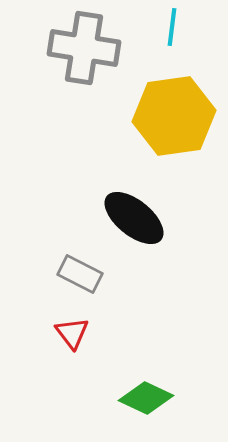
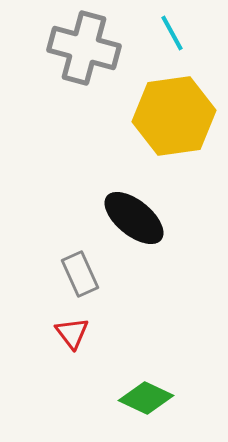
cyan line: moved 6 px down; rotated 36 degrees counterclockwise
gray cross: rotated 6 degrees clockwise
gray rectangle: rotated 39 degrees clockwise
